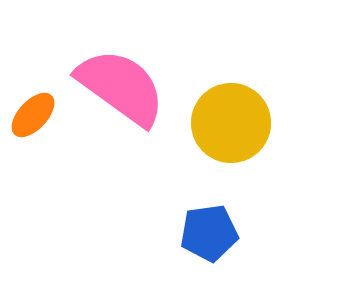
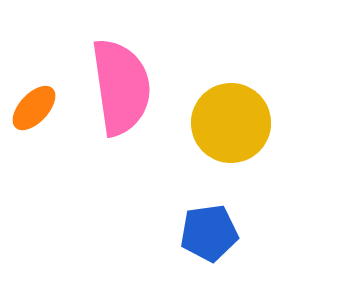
pink semicircle: rotated 46 degrees clockwise
orange ellipse: moved 1 px right, 7 px up
